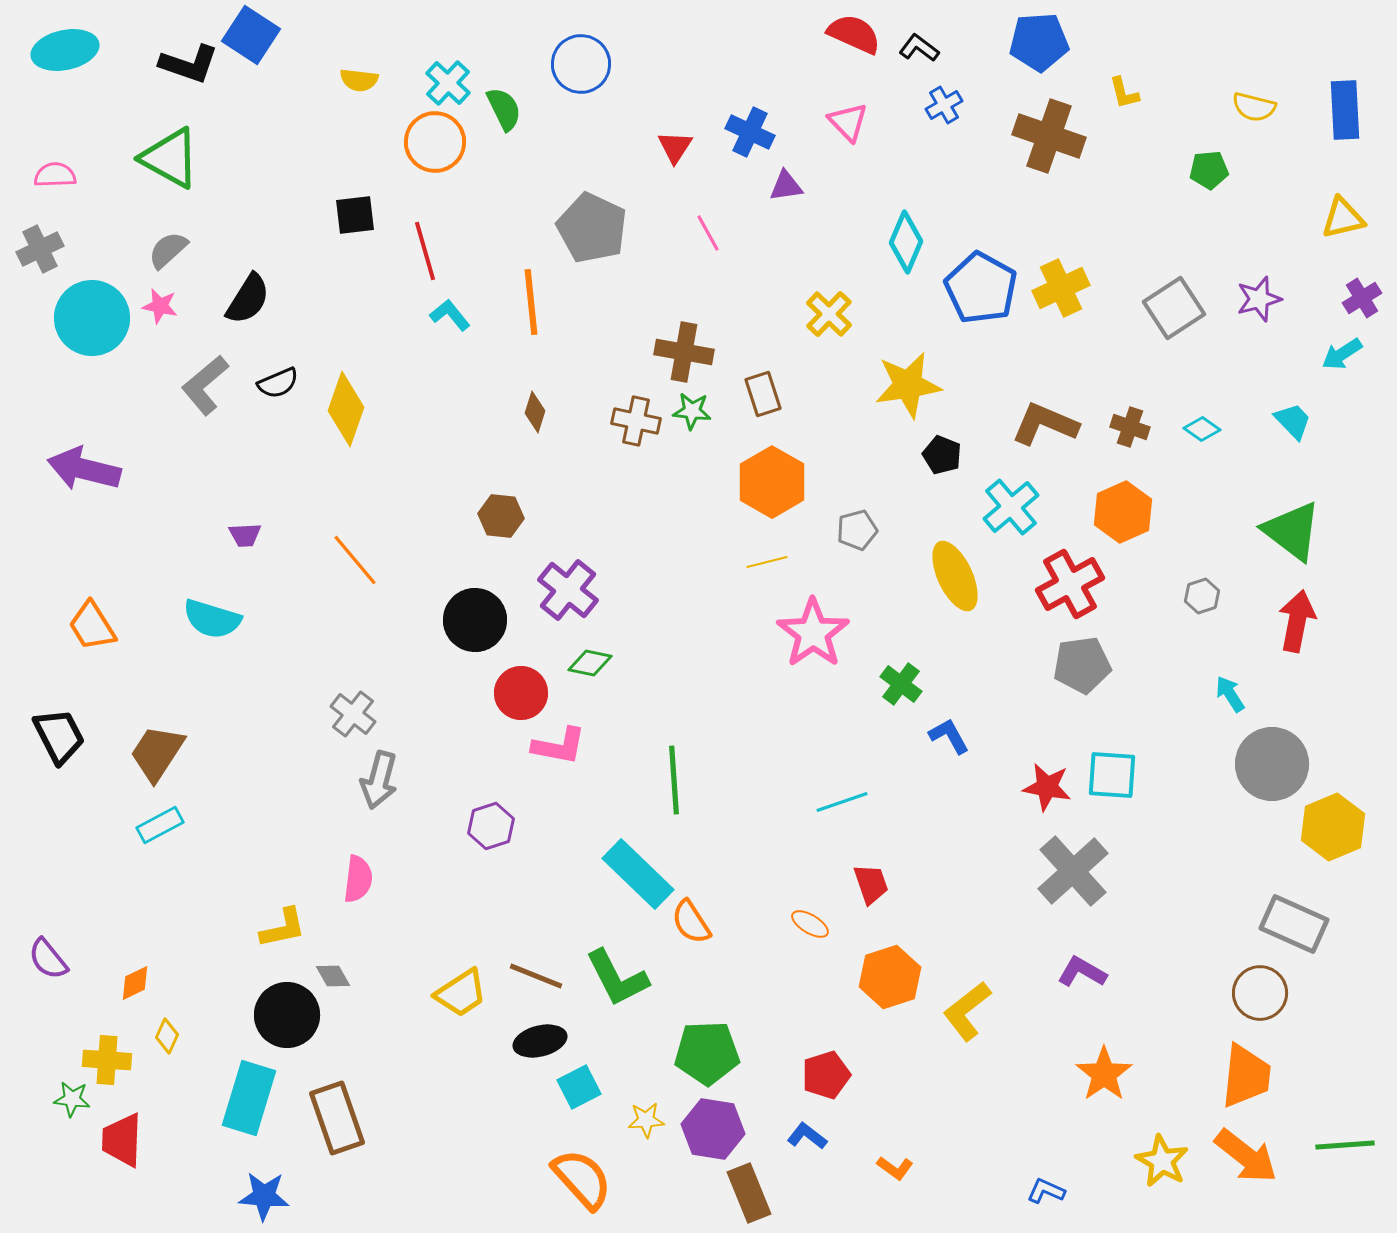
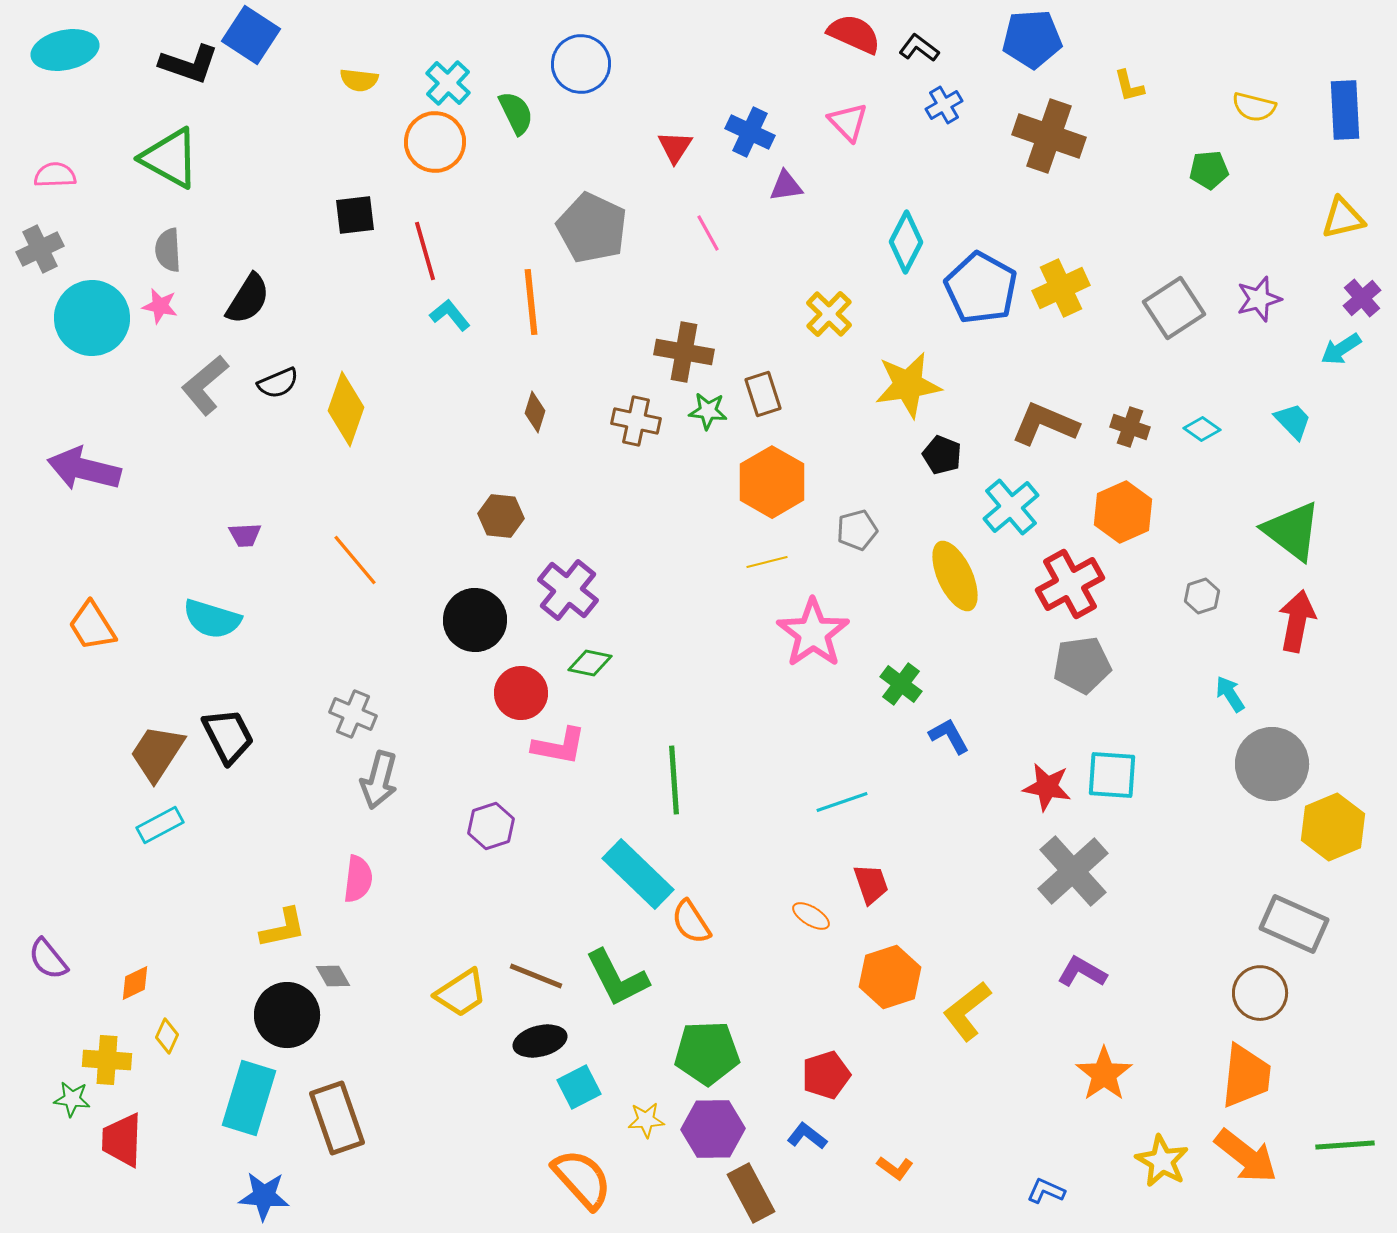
blue pentagon at (1039, 42): moved 7 px left, 3 px up
yellow L-shape at (1124, 93): moved 5 px right, 7 px up
green semicircle at (504, 109): moved 12 px right, 4 px down
cyan diamond at (906, 242): rotated 4 degrees clockwise
gray semicircle at (168, 250): rotated 51 degrees counterclockwise
purple cross at (1362, 298): rotated 9 degrees counterclockwise
cyan arrow at (1342, 354): moved 1 px left, 5 px up
green star at (692, 411): moved 16 px right
gray cross at (353, 714): rotated 15 degrees counterclockwise
black trapezoid at (59, 736): moved 169 px right
orange ellipse at (810, 924): moved 1 px right, 8 px up
purple hexagon at (713, 1129): rotated 10 degrees counterclockwise
brown rectangle at (749, 1193): moved 2 px right; rotated 6 degrees counterclockwise
